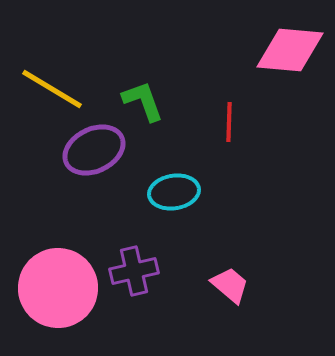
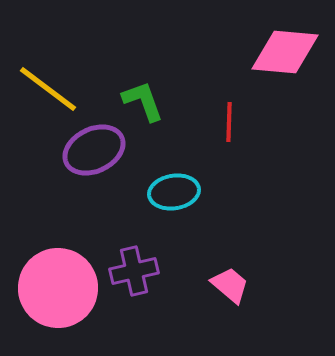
pink diamond: moved 5 px left, 2 px down
yellow line: moved 4 px left; rotated 6 degrees clockwise
